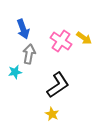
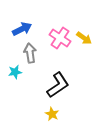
blue arrow: moved 1 px left; rotated 96 degrees counterclockwise
pink cross: moved 1 px left, 3 px up
gray arrow: moved 1 px right, 1 px up; rotated 18 degrees counterclockwise
